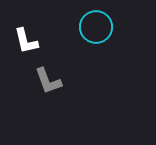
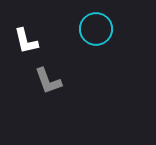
cyan circle: moved 2 px down
